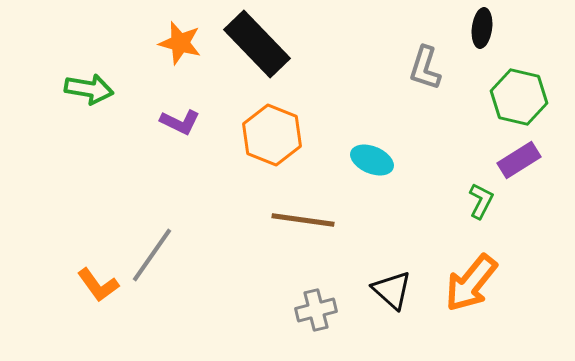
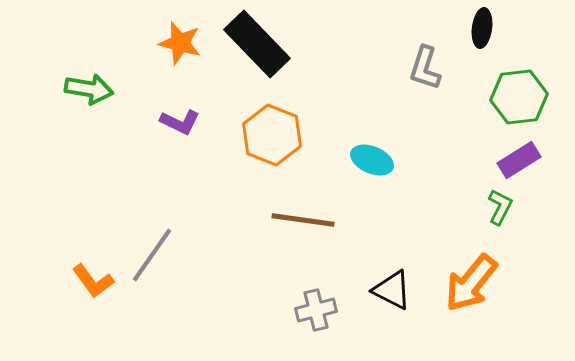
green hexagon: rotated 20 degrees counterclockwise
green L-shape: moved 19 px right, 6 px down
orange L-shape: moved 5 px left, 4 px up
black triangle: rotated 15 degrees counterclockwise
